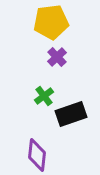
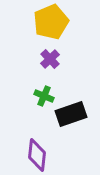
yellow pentagon: rotated 16 degrees counterclockwise
purple cross: moved 7 px left, 2 px down
green cross: rotated 30 degrees counterclockwise
